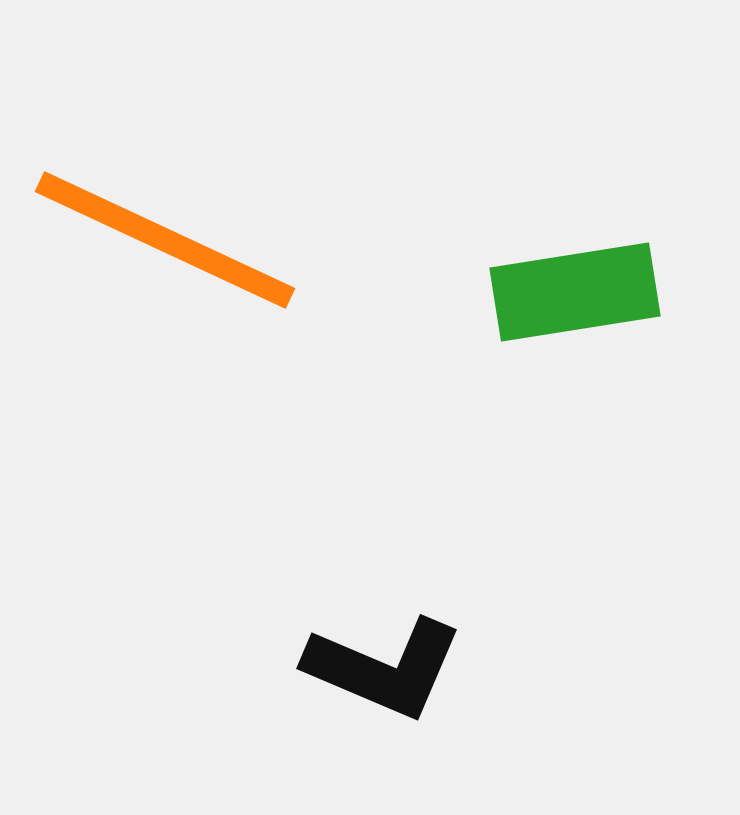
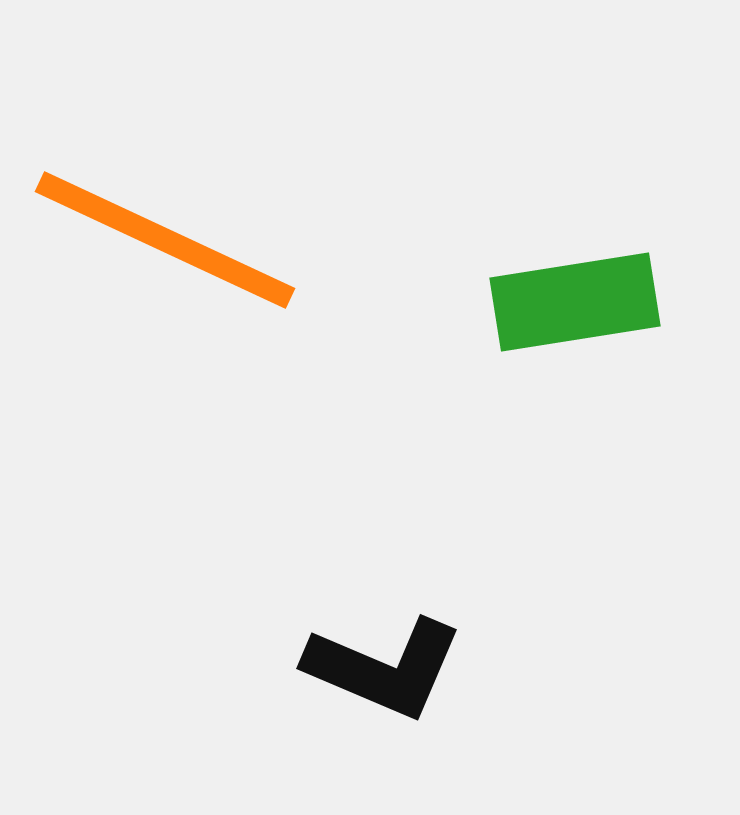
green rectangle: moved 10 px down
